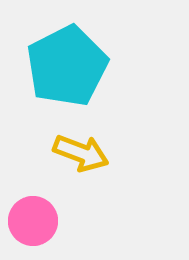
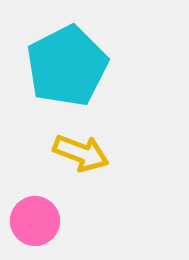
pink circle: moved 2 px right
